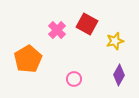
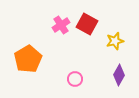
pink cross: moved 4 px right, 5 px up; rotated 12 degrees clockwise
pink circle: moved 1 px right
